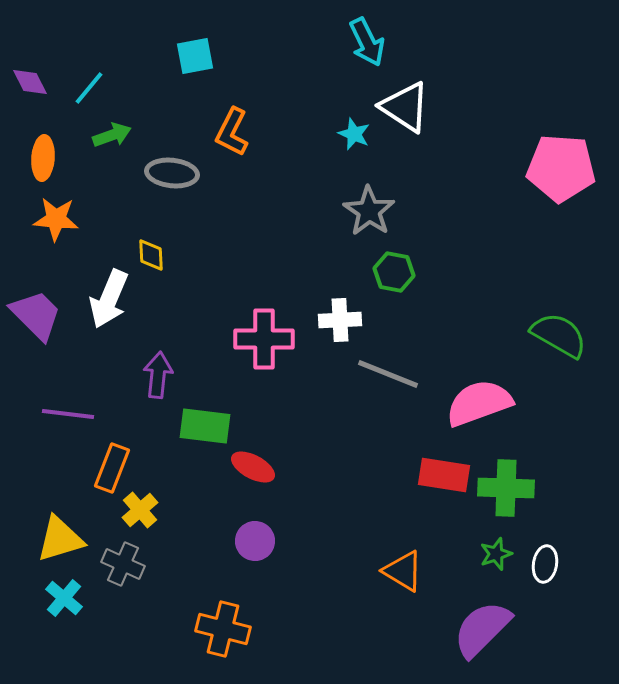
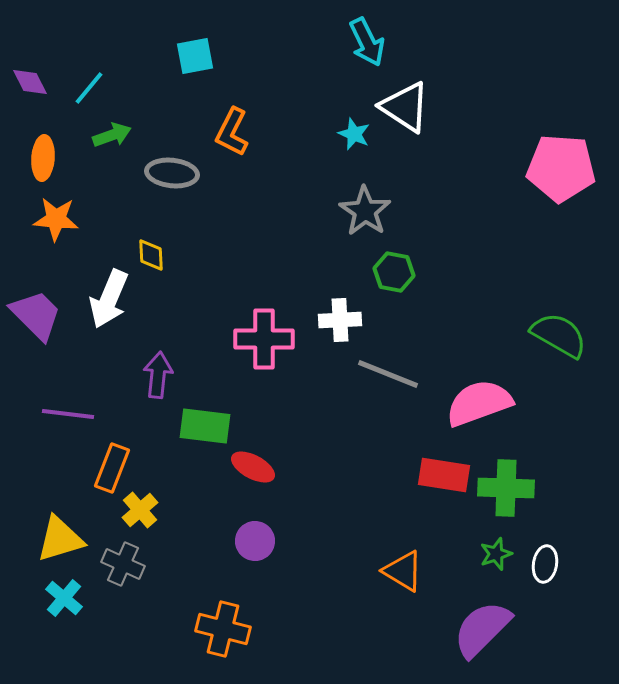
gray star: moved 4 px left
